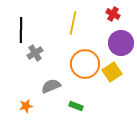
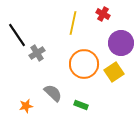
red cross: moved 10 px left
black line: moved 4 px left, 5 px down; rotated 35 degrees counterclockwise
gray cross: moved 2 px right
orange circle: moved 1 px left
yellow square: moved 2 px right
gray semicircle: moved 2 px right, 7 px down; rotated 66 degrees clockwise
green rectangle: moved 5 px right, 1 px up
